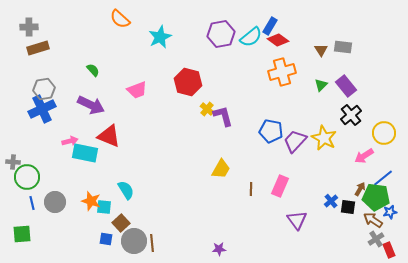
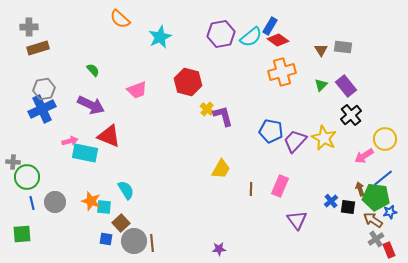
yellow circle at (384, 133): moved 1 px right, 6 px down
brown arrow at (360, 189): rotated 48 degrees counterclockwise
